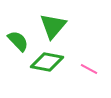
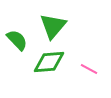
green semicircle: moved 1 px left, 1 px up
green diamond: moved 2 px right; rotated 16 degrees counterclockwise
